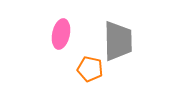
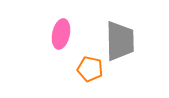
gray trapezoid: moved 2 px right
